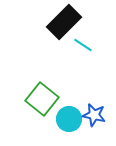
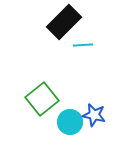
cyan line: rotated 36 degrees counterclockwise
green square: rotated 12 degrees clockwise
cyan circle: moved 1 px right, 3 px down
